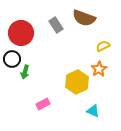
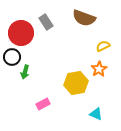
gray rectangle: moved 10 px left, 3 px up
black circle: moved 2 px up
yellow hexagon: moved 1 px left, 1 px down; rotated 15 degrees clockwise
cyan triangle: moved 3 px right, 3 px down
